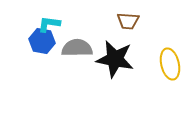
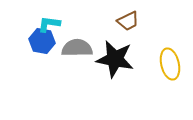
brown trapezoid: rotated 30 degrees counterclockwise
